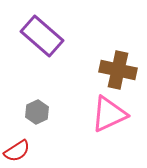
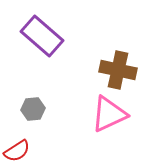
gray hexagon: moved 4 px left, 3 px up; rotated 20 degrees clockwise
